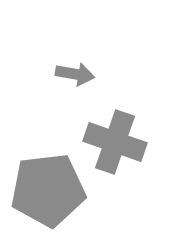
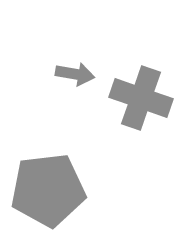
gray cross: moved 26 px right, 44 px up
